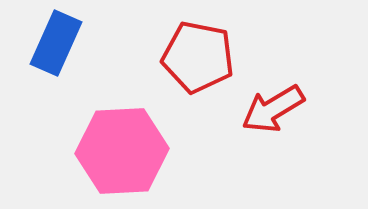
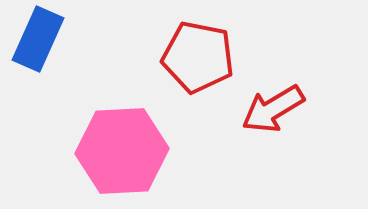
blue rectangle: moved 18 px left, 4 px up
